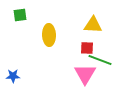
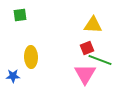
yellow ellipse: moved 18 px left, 22 px down
red square: rotated 24 degrees counterclockwise
